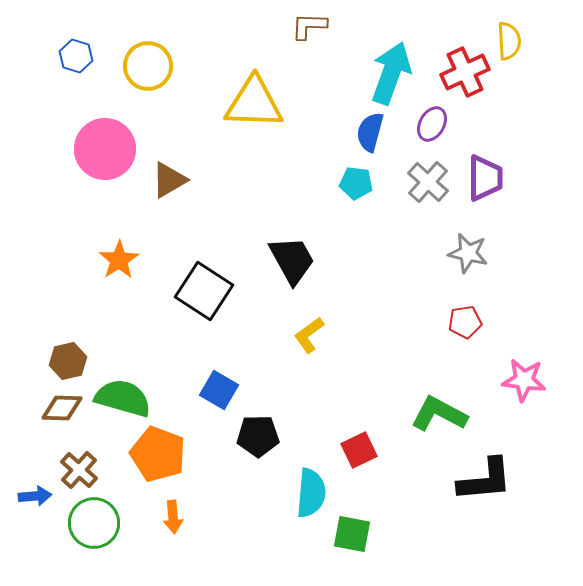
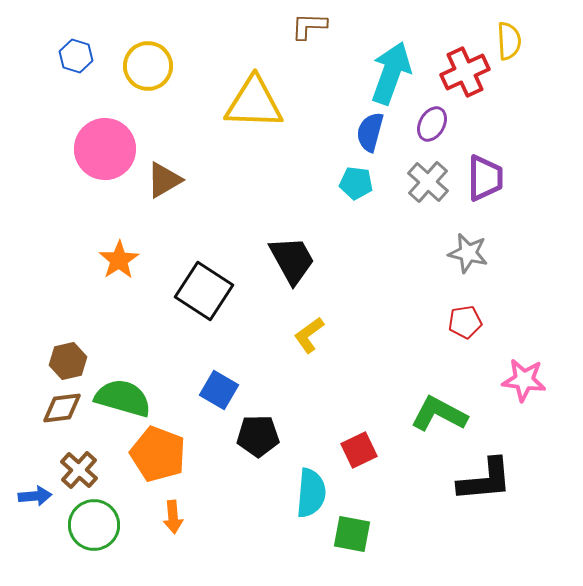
brown triangle: moved 5 px left
brown diamond: rotated 9 degrees counterclockwise
green circle: moved 2 px down
